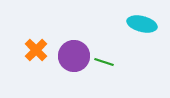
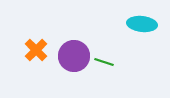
cyan ellipse: rotated 8 degrees counterclockwise
